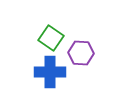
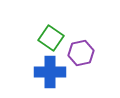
purple hexagon: rotated 15 degrees counterclockwise
